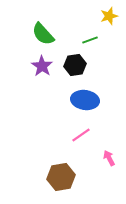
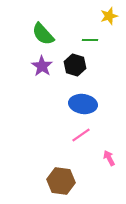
green line: rotated 21 degrees clockwise
black hexagon: rotated 25 degrees clockwise
blue ellipse: moved 2 px left, 4 px down
brown hexagon: moved 4 px down; rotated 16 degrees clockwise
